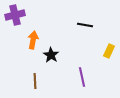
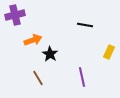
orange arrow: rotated 60 degrees clockwise
yellow rectangle: moved 1 px down
black star: moved 1 px left, 1 px up
brown line: moved 3 px right, 3 px up; rotated 28 degrees counterclockwise
